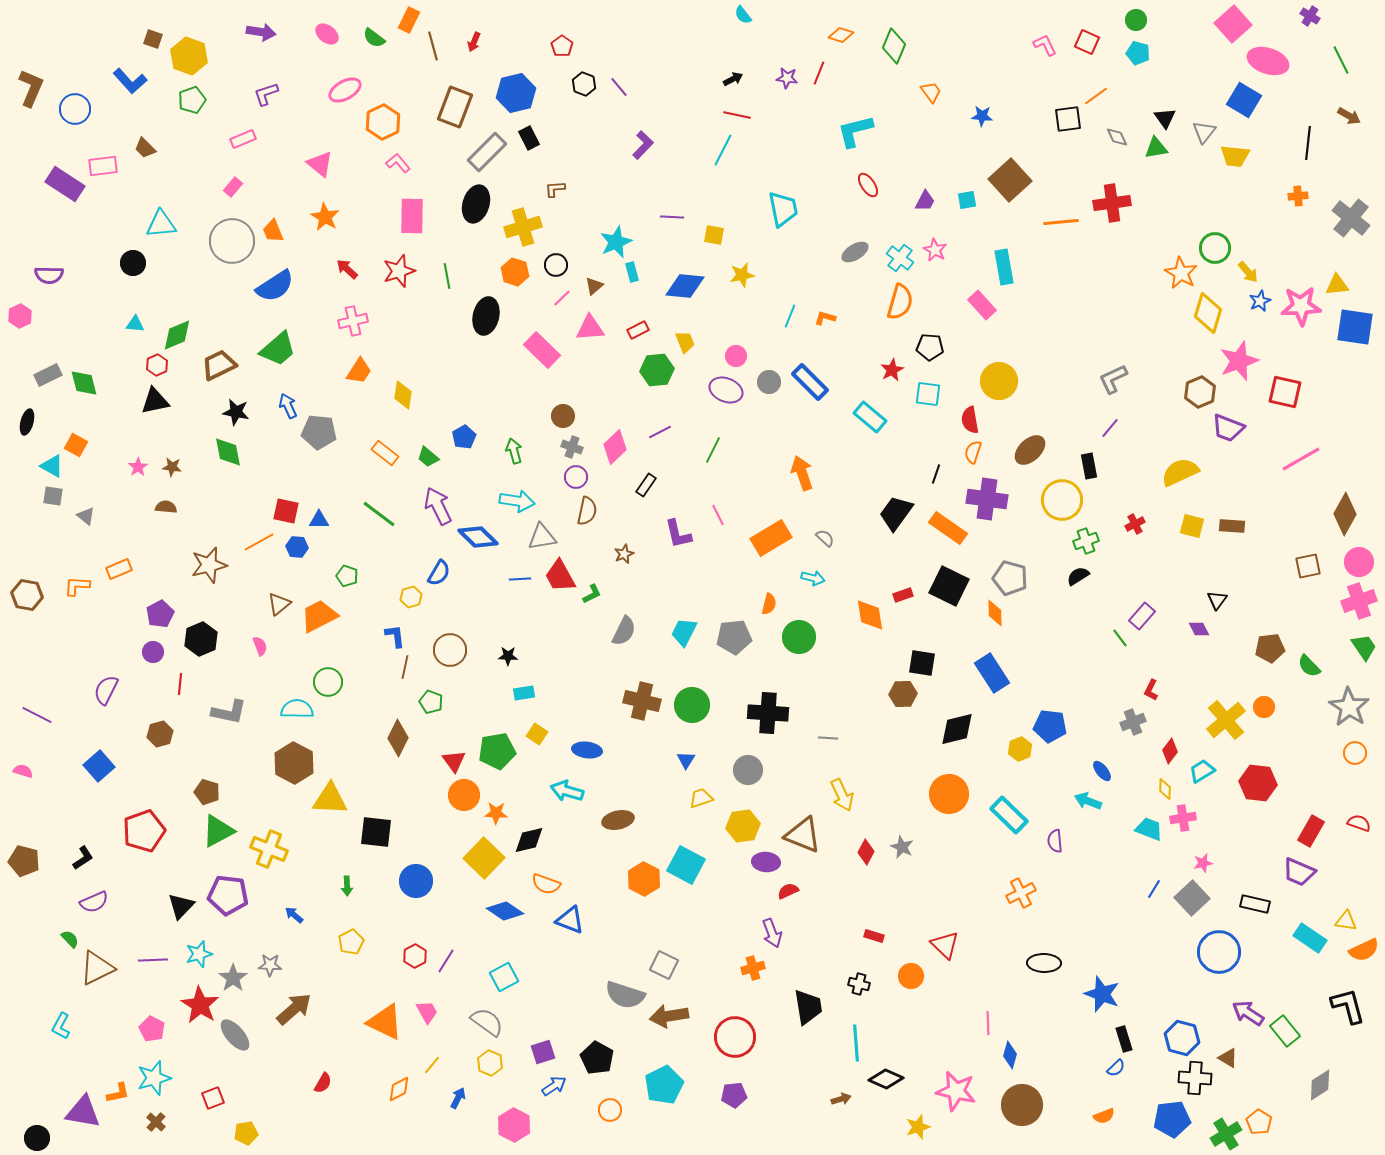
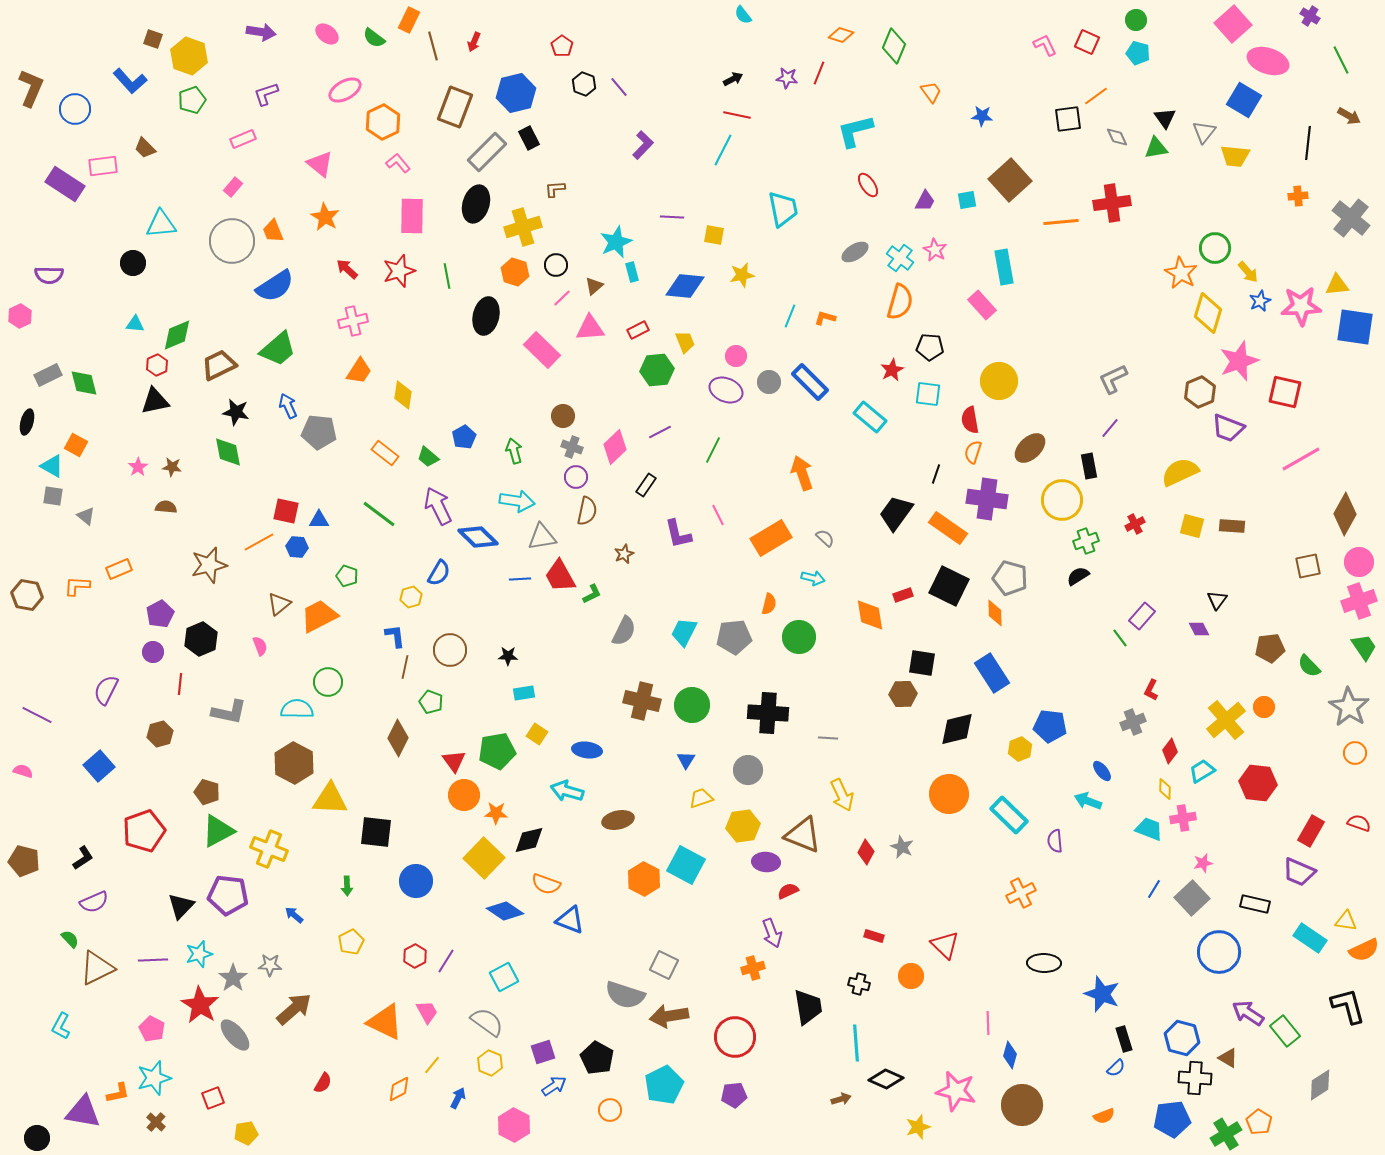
brown ellipse at (1030, 450): moved 2 px up
